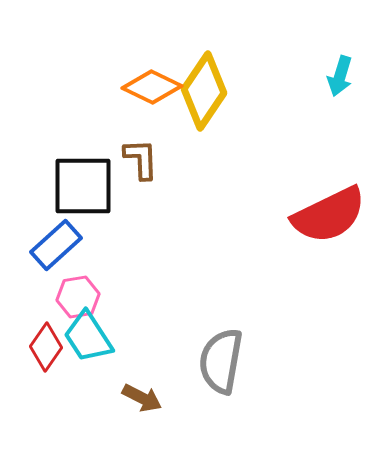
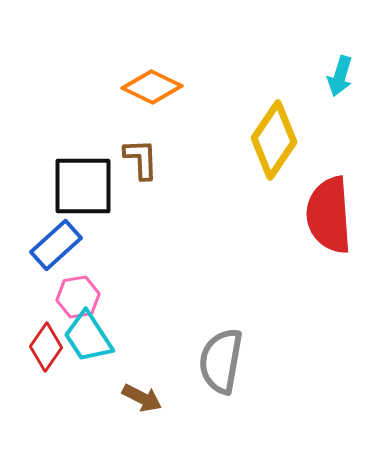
yellow diamond: moved 70 px right, 49 px down
red semicircle: rotated 112 degrees clockwise
